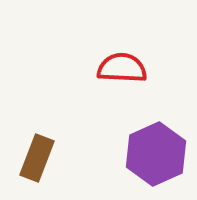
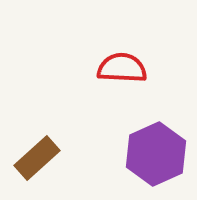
brown rectangle: rotated 27 degrees clockwise
